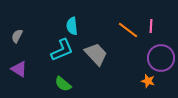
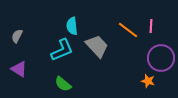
gray trapezoid: moved 1 px right, 8 px up
